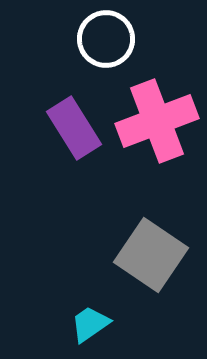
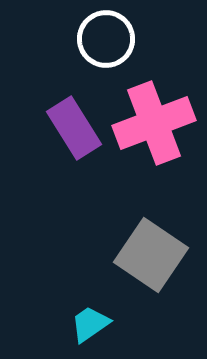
pink cross: moved 3 px left, 2 px down
